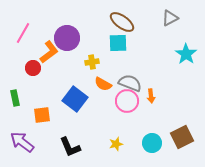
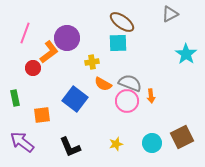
gray triangle: moved 4 px up
pink line: moved 2 px right; rotated 10 degrees counterclockwise
